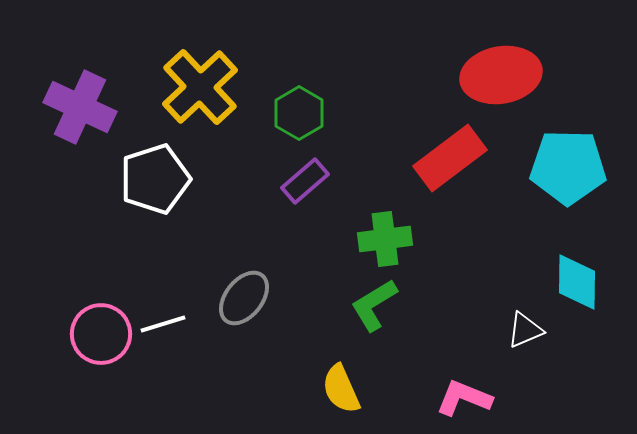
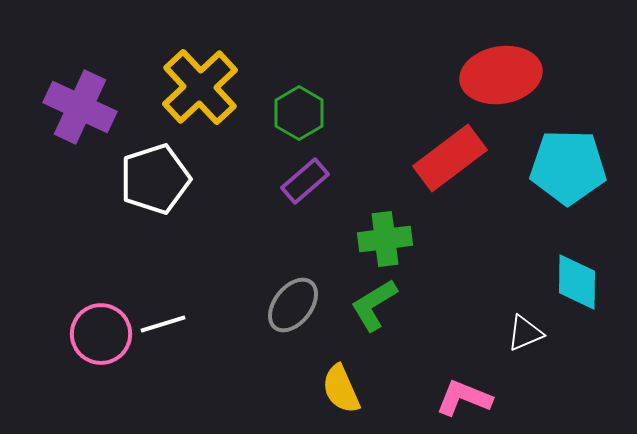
gray ellipse: moved 49 px right, 7 px down
white triangle: moved 3 px down
